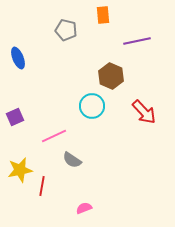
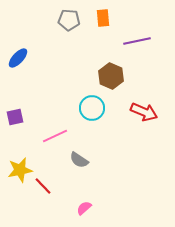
orange rectangle: moved 3 px down
gray pentagon: moved 3 px right, 10 px up; rotated 10 degrees counterclockwise
blue ellipse: rotated 65 degrees clockwise
cyan circle: moved 2 px down
red arrow: rotated 24 degrees counterclockwise
purple square: rotated 12 degrees clockwise
pink line: moved 1 px right
gray semicircle: moved 7 px right
red line: moved 1 px right; rotated 54 degrees counterclockwise
pink semicircle: rotated 21 degrees counterclockwise
